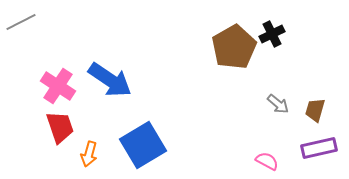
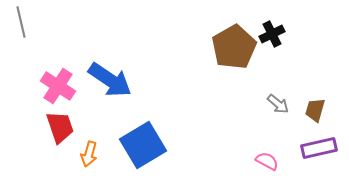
gray line: rotated 76 degrees counterclockwise
